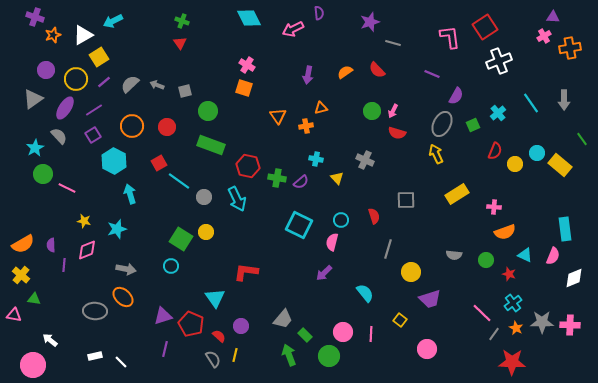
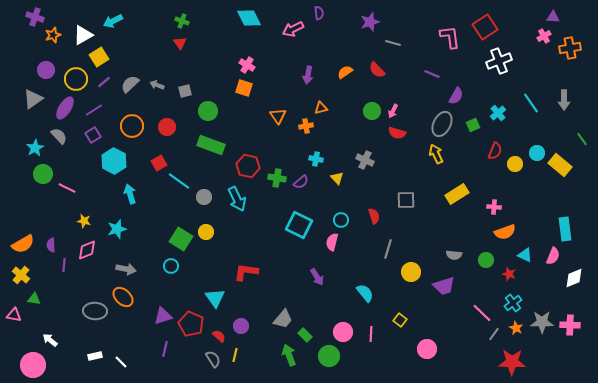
purple arrow at (324, 273): moved 7 px left, 4 px down; rotated 78 degrees counterclockwise
purple trapezoid at (430, 299): moved 14 px right, 13 px up
